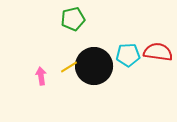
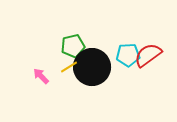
green pentagon: moved 27 px down
red semicircle: moved 10 px left, 3 px down; rotated 44 degrees counterclockwise
black circle: moved 2 px left, 1 px down
pink arrow: rotated 36 degrees counterclockwise
